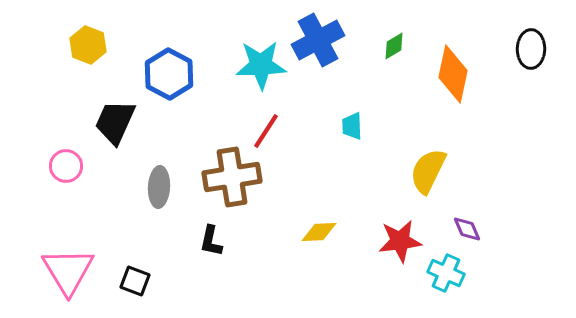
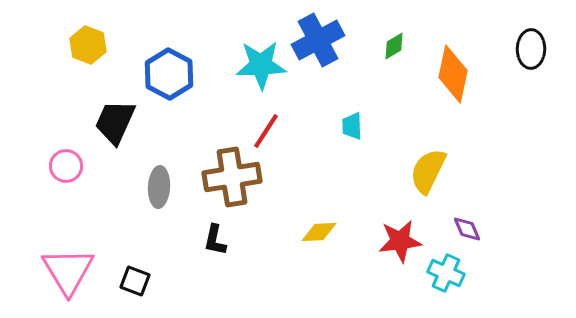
black L-shape: moved 4 px right, 1 px up
